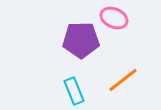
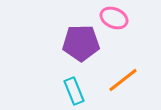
purple pentagon: moved 3 px down
